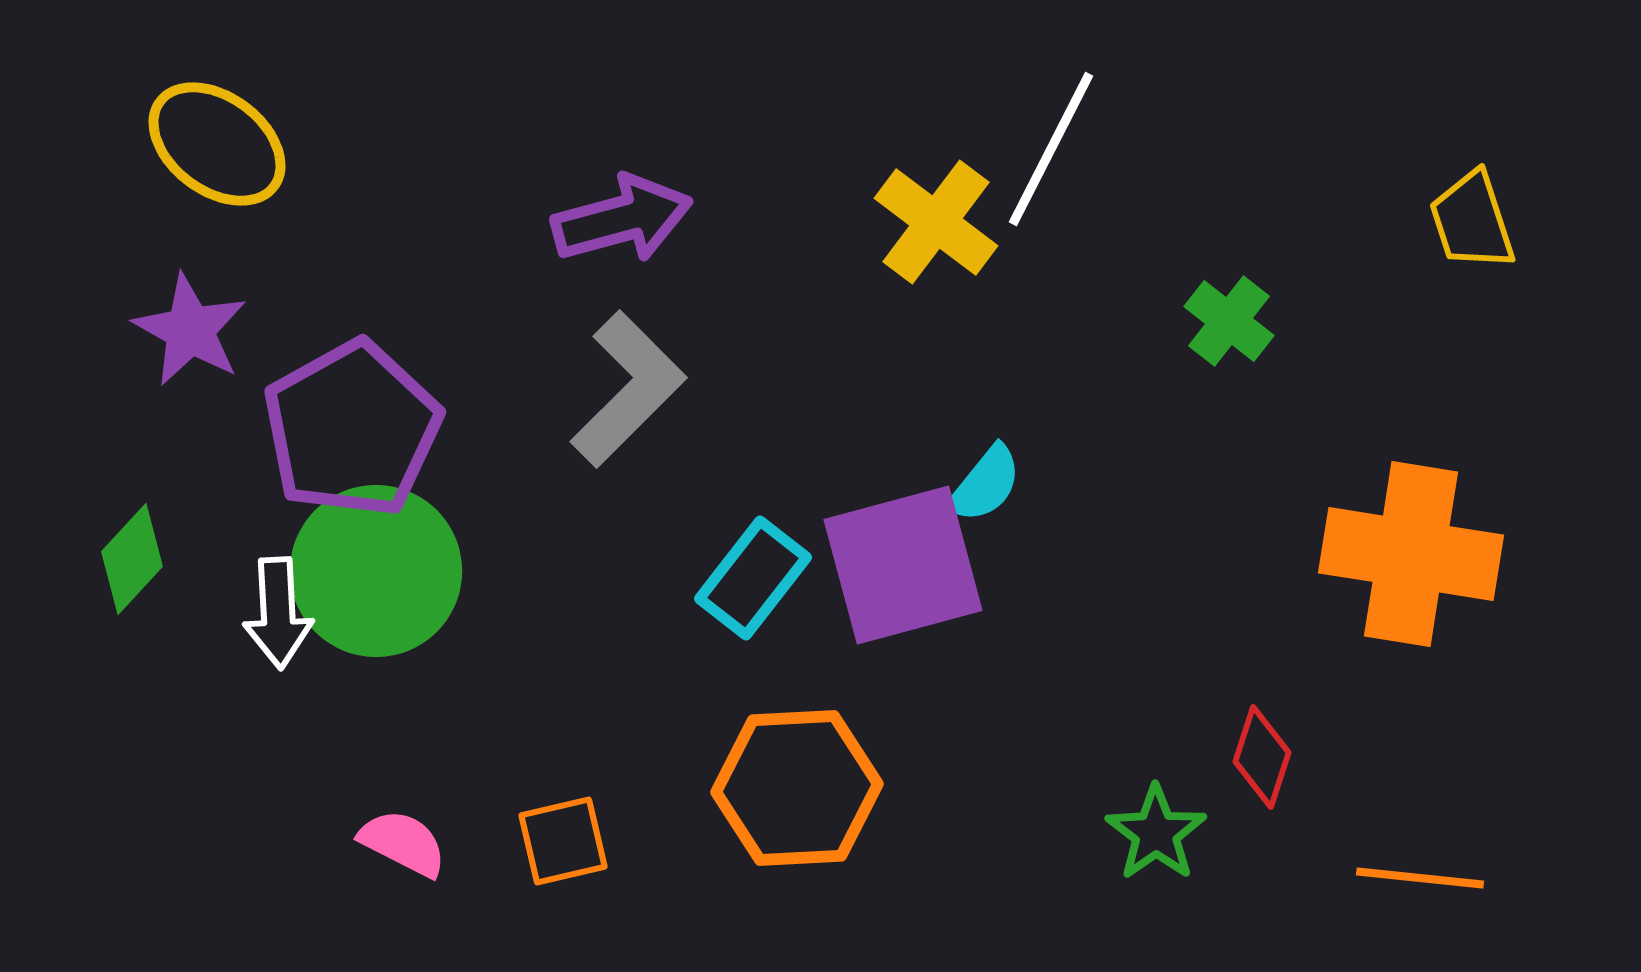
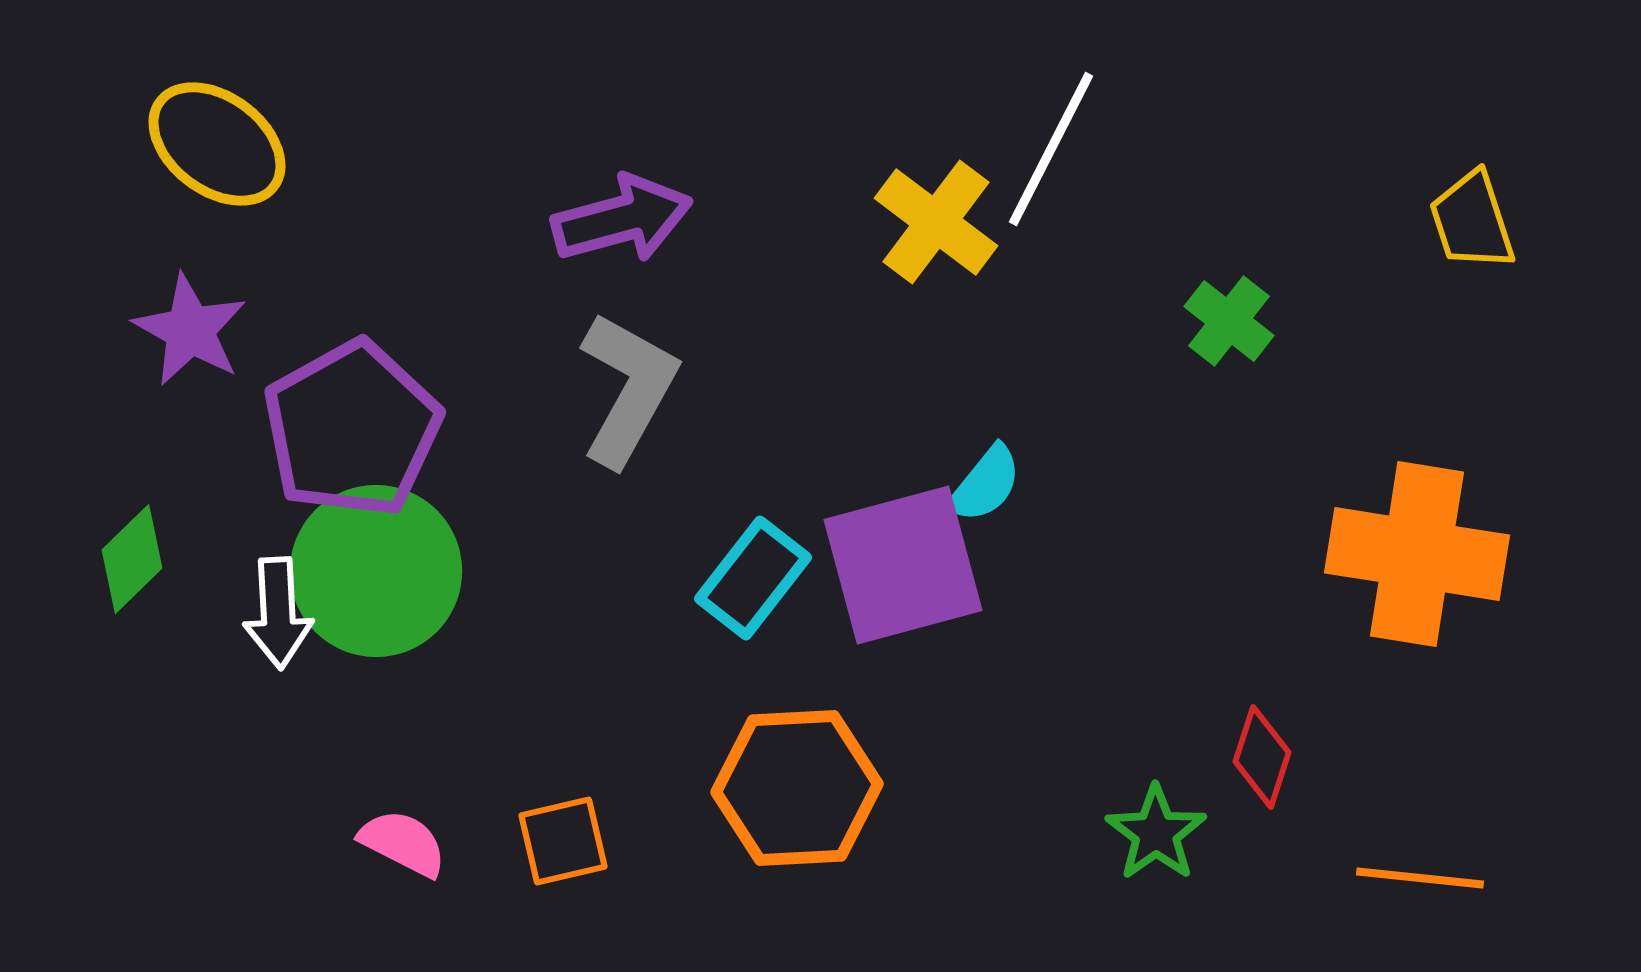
gray L-shape: rotated 16 degrees counterclockwise
orange cross: moved 6 px right
green diamond: rotated 3 degrees clockwise
